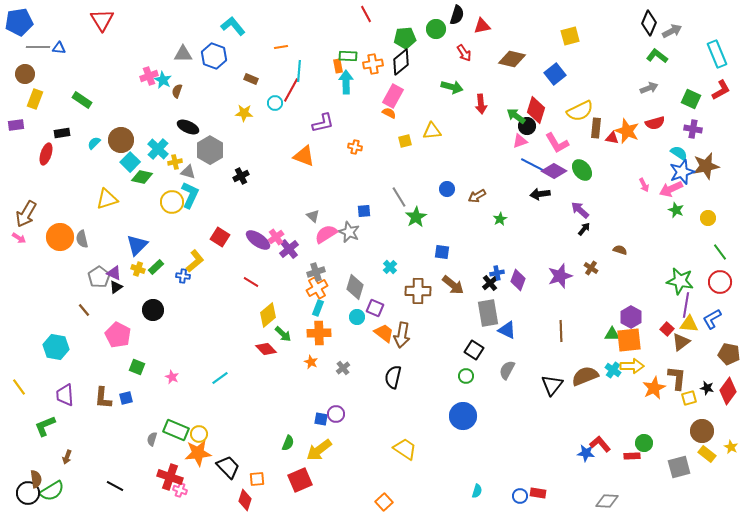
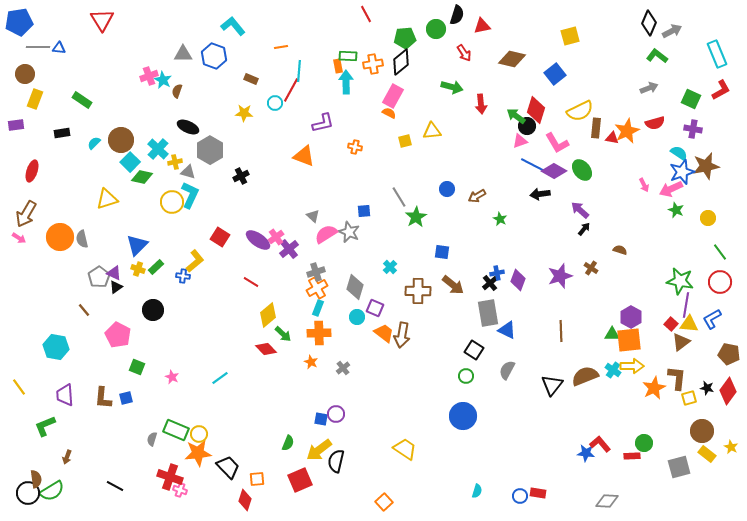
orange star at (627, 131): rotated 25 degrees clockwise
red ellipse at (46, 154): moved 14 px left, 17 px down
green star at (500, 219): rotated 16 degrees counterclockwise
red square at (667, 329): moved 4 px right, 5 px up
black semicircle at (393, 377): moved 57 px left, 84 px down
